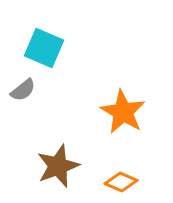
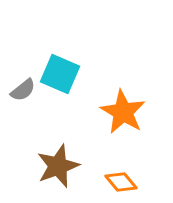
cyan square: moved 16 px right, 26 px down
orange diamond: rotated 28 degrees clockwise
